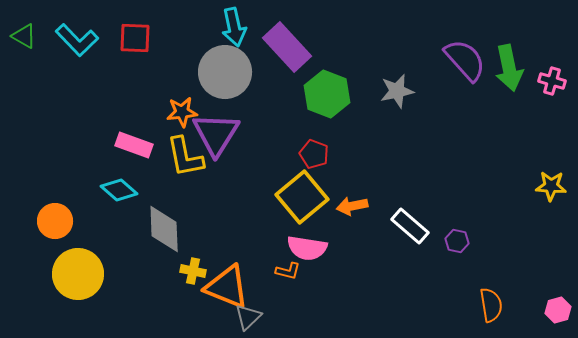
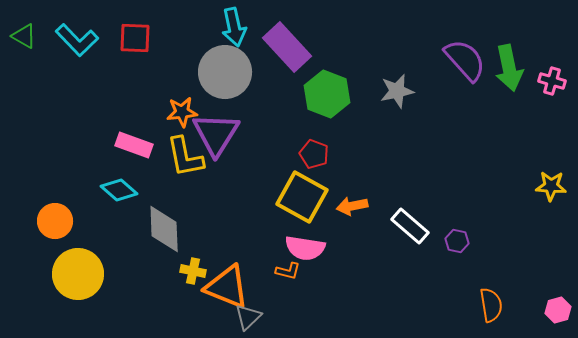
yellow square: rotated 21 degrees counterclockwise
pink semicircle: moved 2 px left
